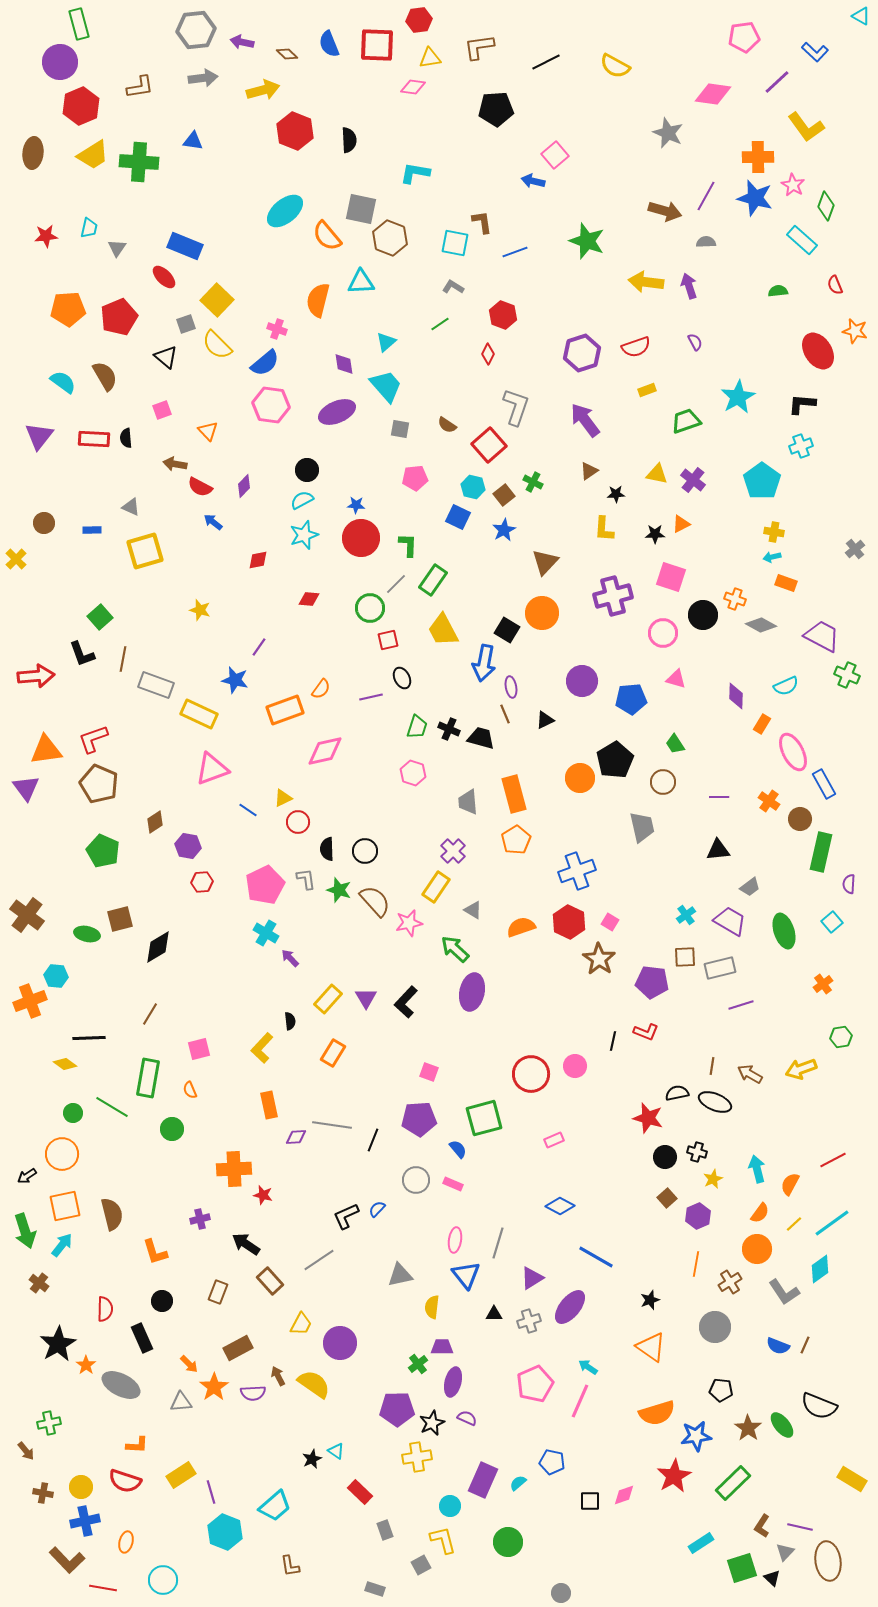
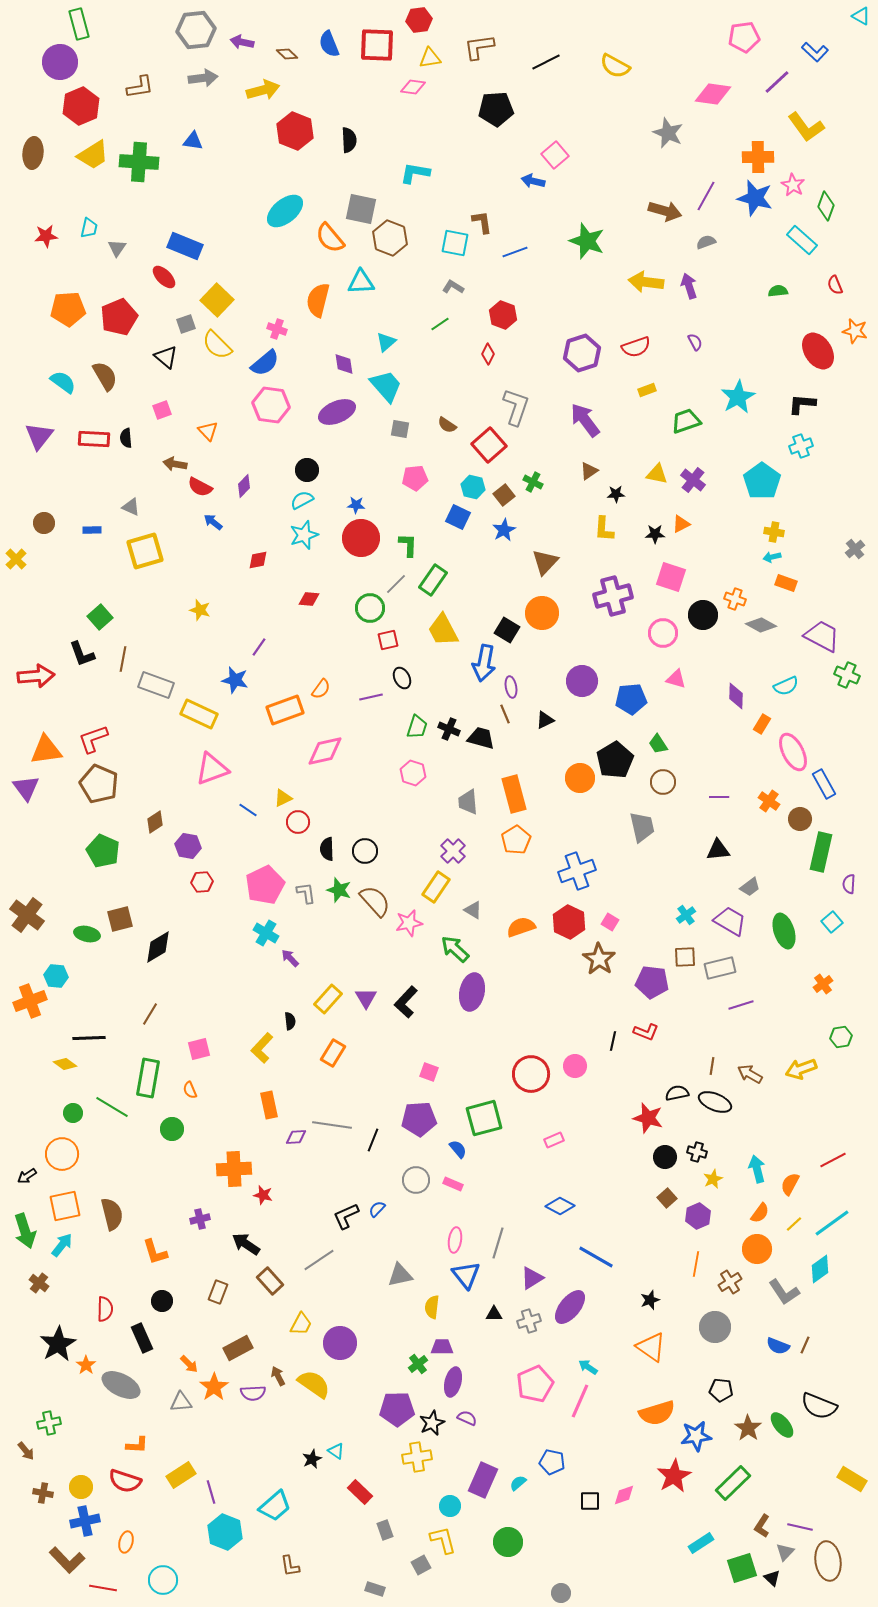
orange semicircle at (327, 236): moved 3 px right, 2 px down
gray semicircle at (706, 242): rotated 18 degrees counterclockwise
green trapezoid at (675, 744): moved 17 px left
gray L-shape at (306, 879): moved 14 px down
